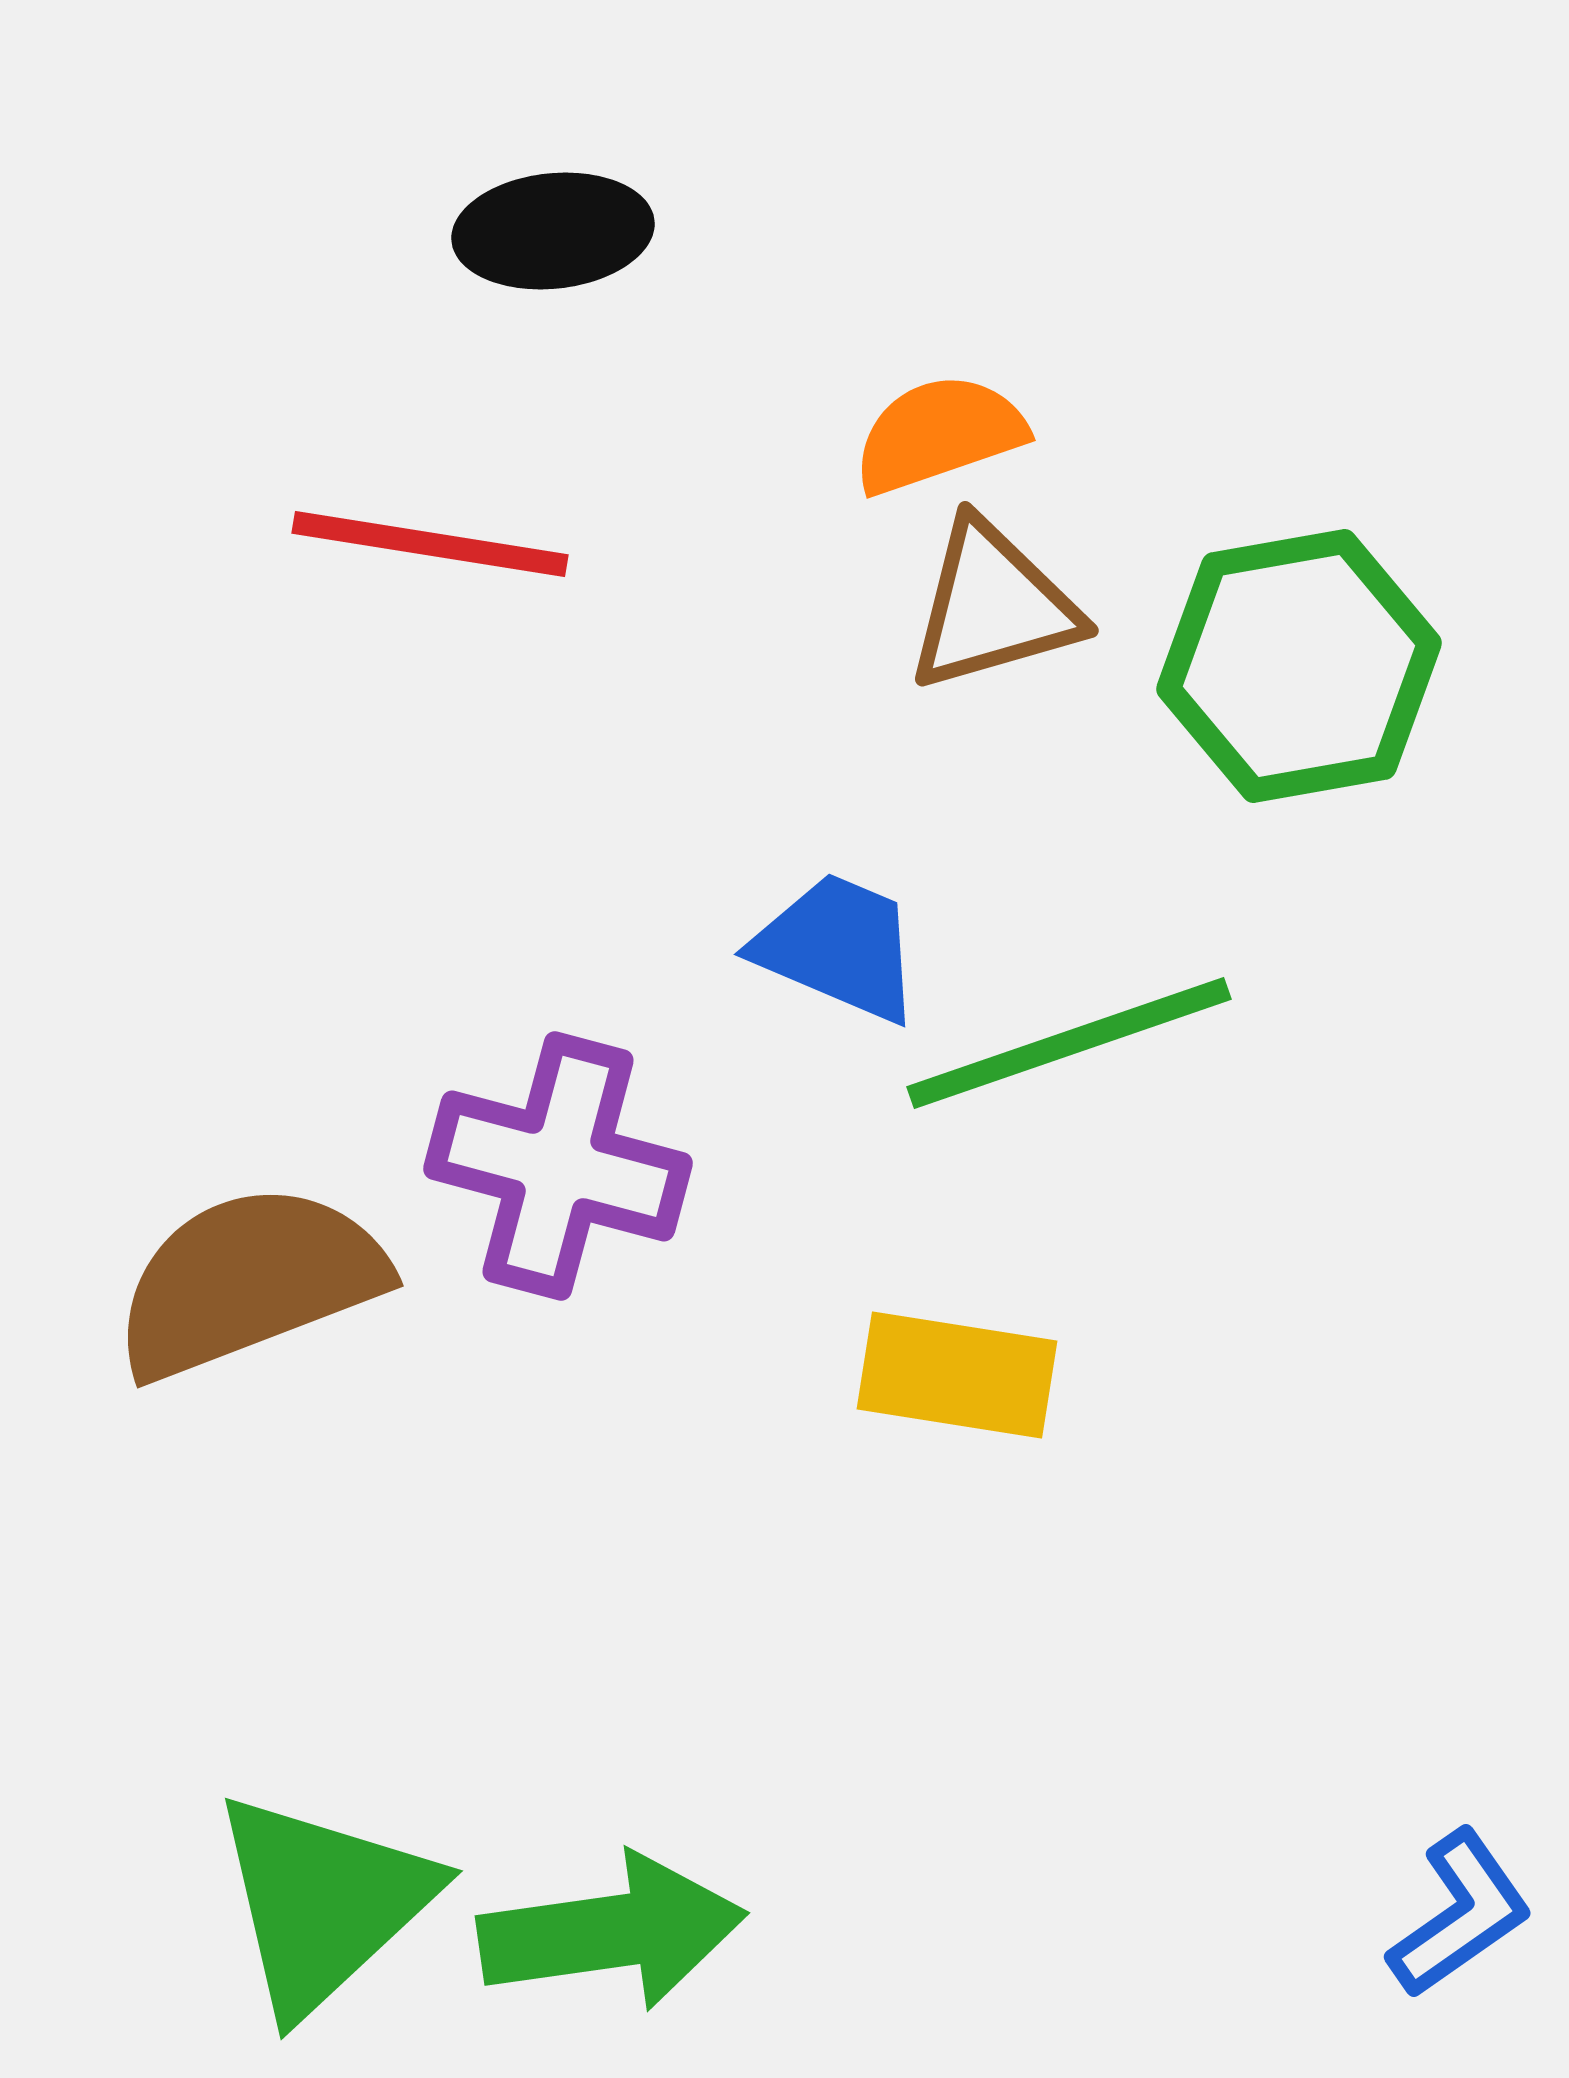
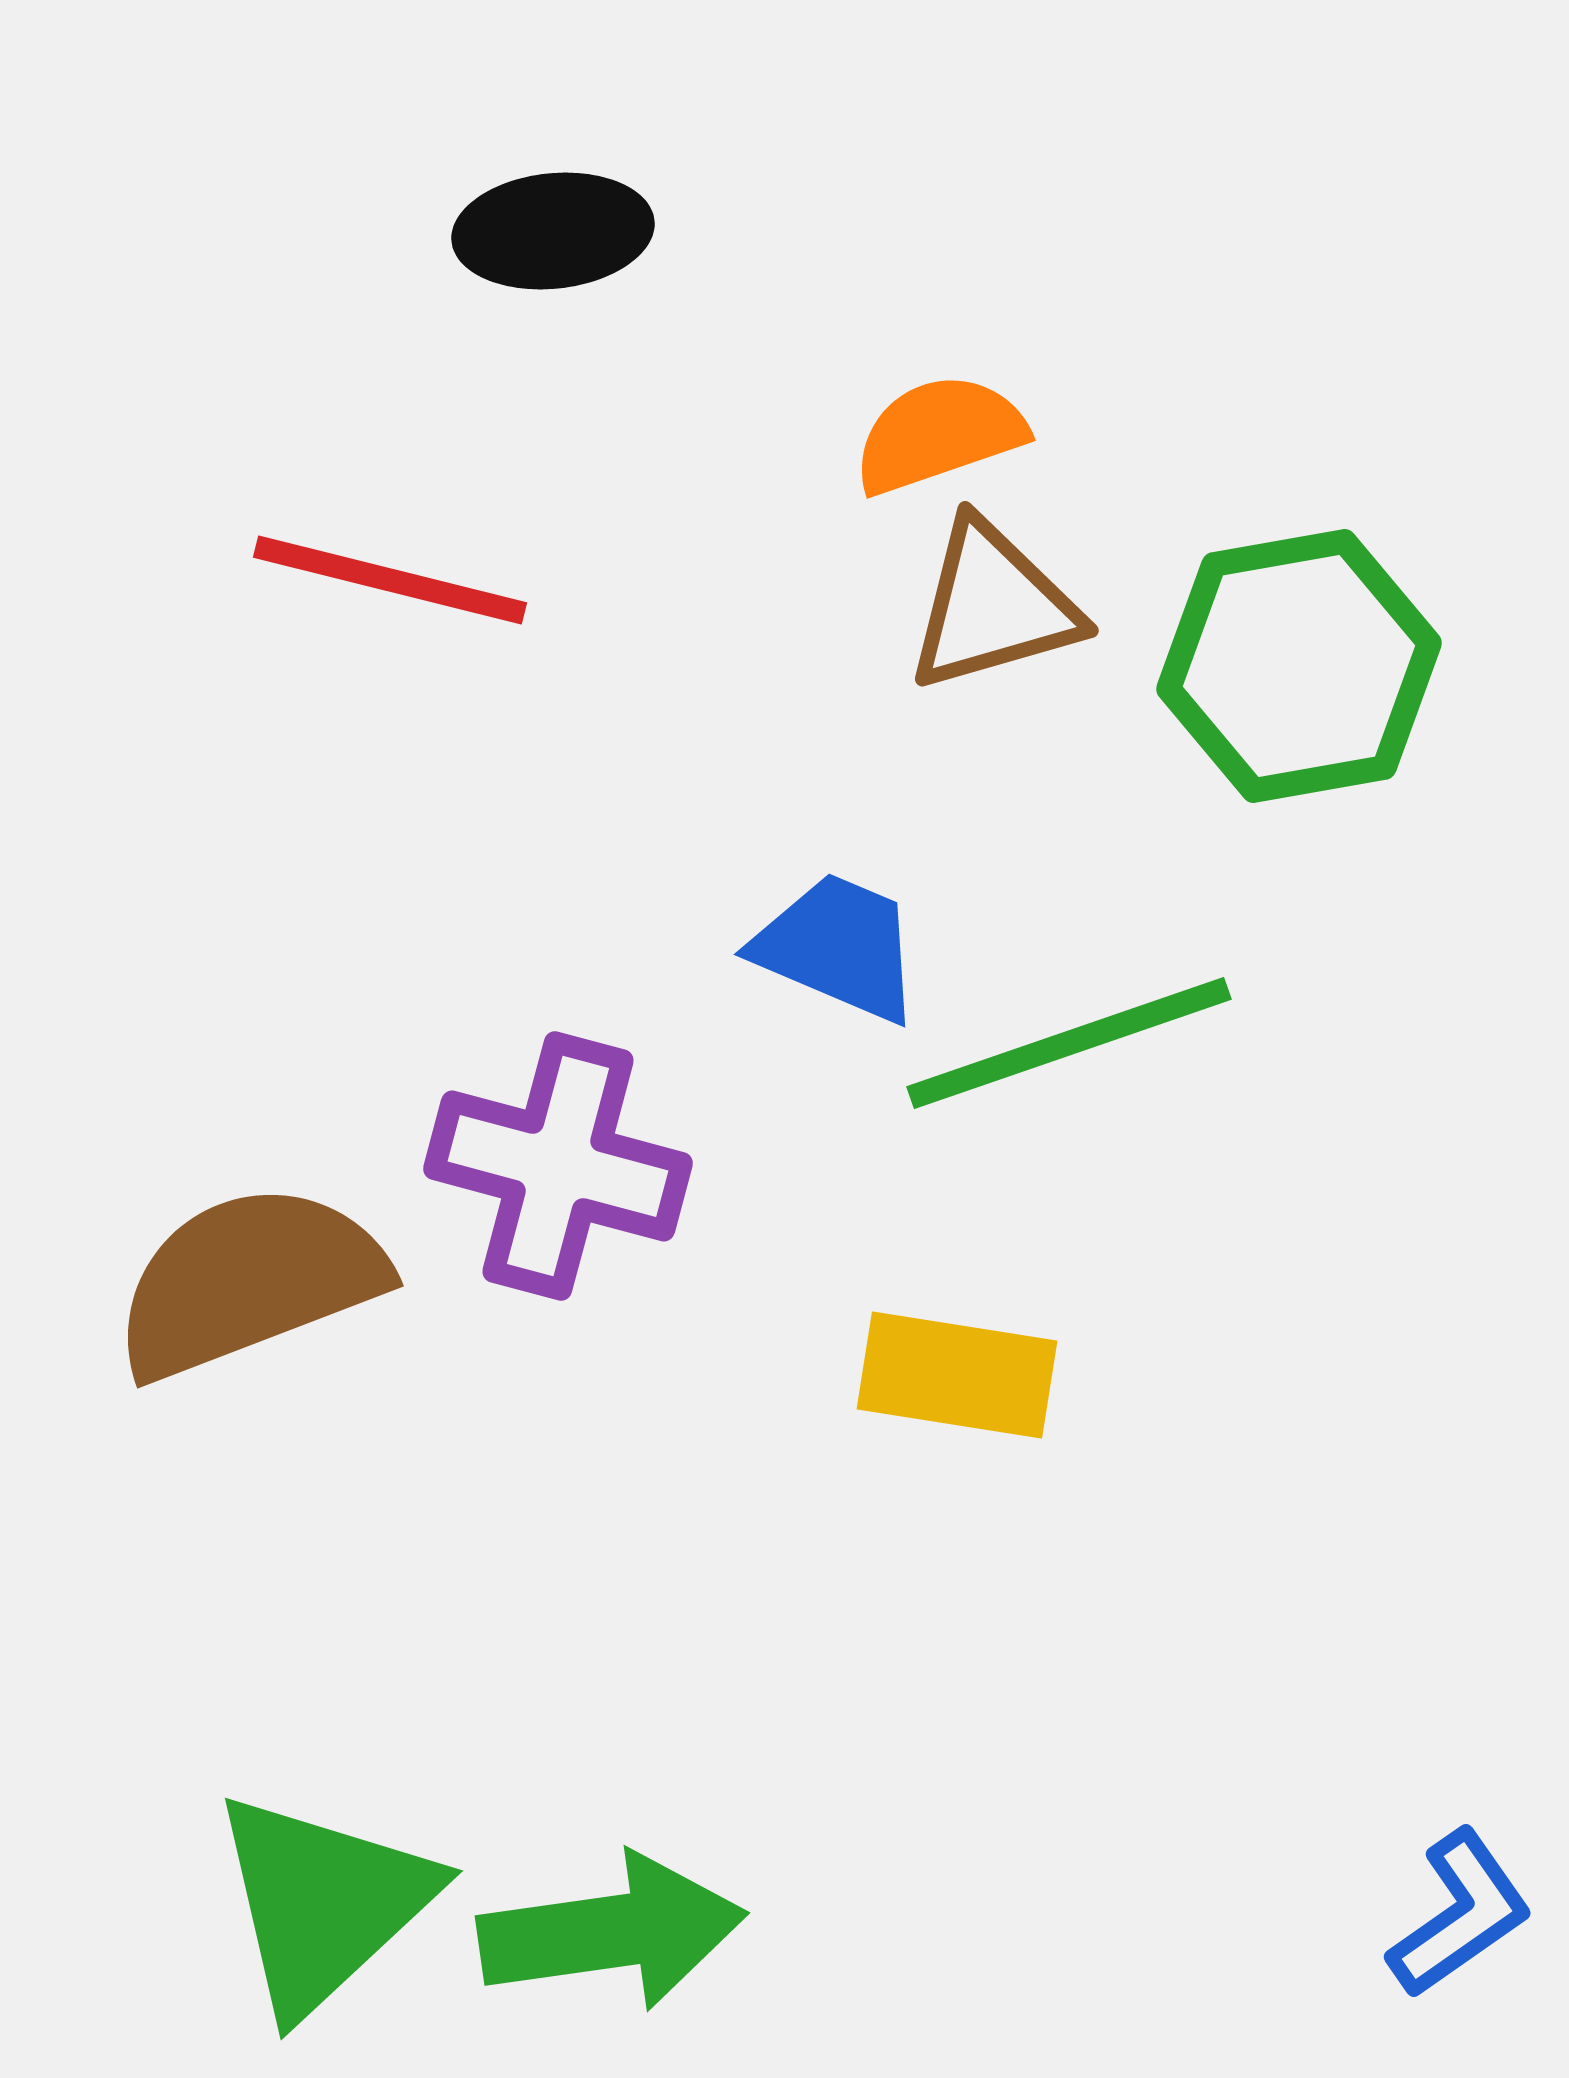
red line: moved 40 px left, 36 px down; rotated 5 degrees clockwise
